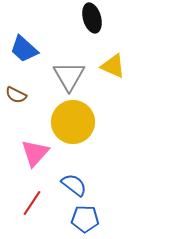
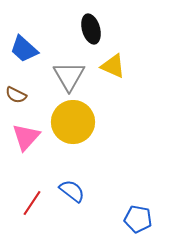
black ellipse: moved 1 px left, 11 px down
pink triangle: moved 9 px left, 16 px up
blue semicircle: moved 2 px left, 6 px down
blue pentagon: moved 53 px right; rotated 8 degrees clockwise
